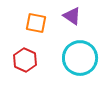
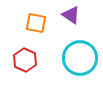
purple triangle: moved 1 px left, 1 px up
